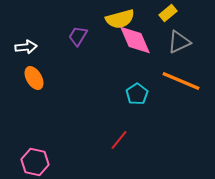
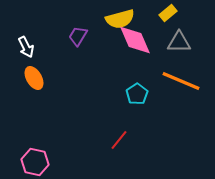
gray triangle: rotated 25 degrees clockwise
white arrow: rotated 70 degrees clockwise
